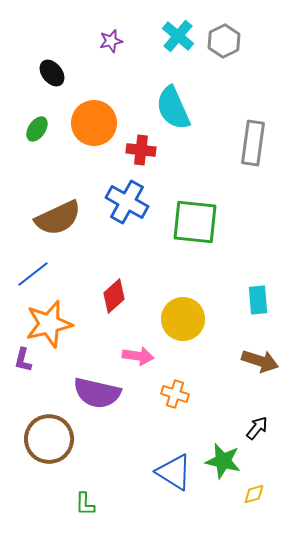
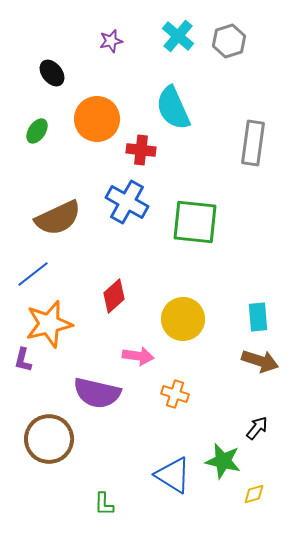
gray hexagon: moved 5 px right; rotated 8 degrees clockwise
orange circle: moved 3 px right, 4 px up
green ellipse: moved 2 px down
cyan rectangle: moved 17 px down
blue triangle: moved 1 px left, 3 px down
green L-shape: moved 19 px right
